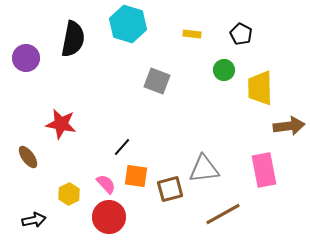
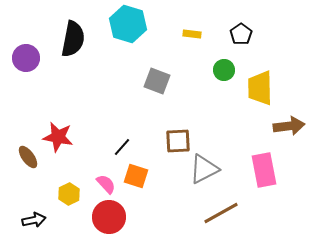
black pentagon: rotated 10 degrees clockwise
red star: moved 3 px left, 13 px down
gray triangle: rotated 20 degrees counterclockwise
orange square: rotated 10 degrees clockwise
brown square: moved 8 px right, 48 px up; rotated 12 degrees clockwise
brown line: moved 2 px left, 1 px up
